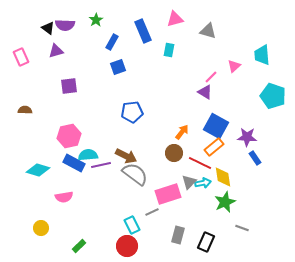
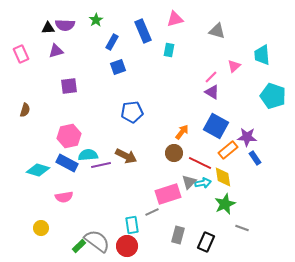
black triangle at (48, 28): rotated 40 degrees counterclockwise
gray triangle at (208, 31): moved 9 px right
pink rectangle at (21, 57): moved 3 px up
purple triangle at (205, 92): moved 7 px right
brown semicircle at (25, 110): rotated 104 degrees clockwise
orange rectangle at (214, 147): moved 14 px right, 3 px down
blue rectangle at (74, 163): moved 7 px left
gray semicircle at (135, 174): moved 38 px left, 67 px down
green star at (225, 202): moved 2 px down
cyan rectangle at (132, 225): rotated 18 degrees clockwise
